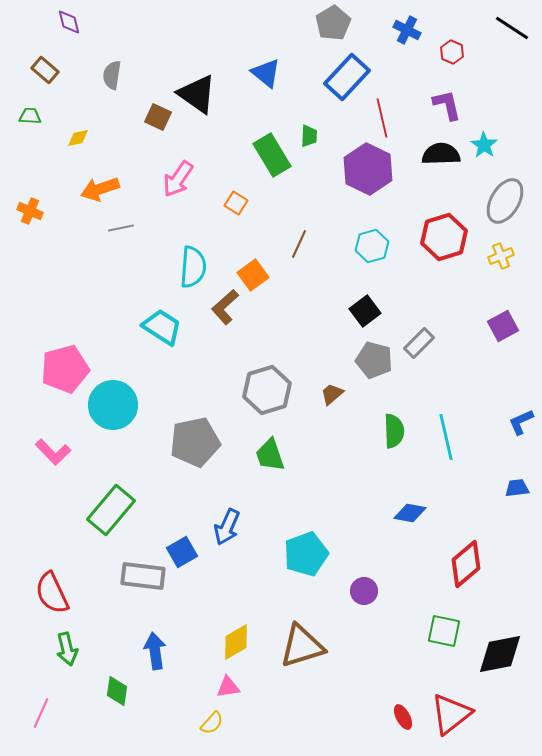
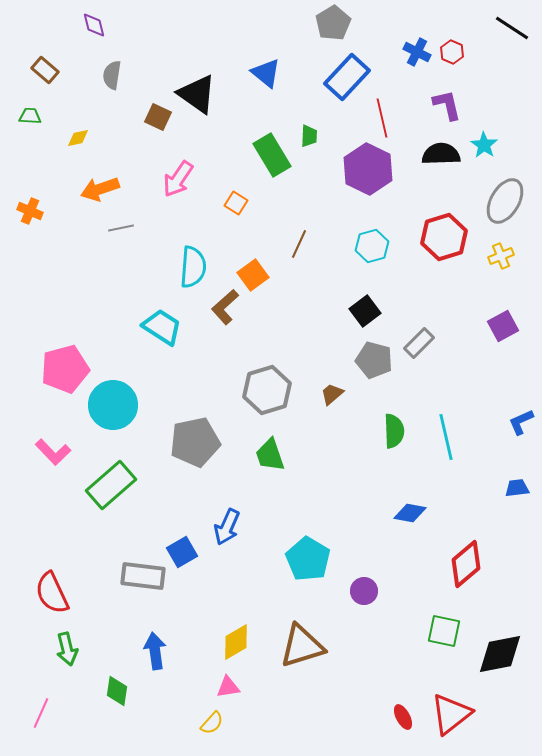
purple diamond at (69, 22): moved 25 px right, 3 px down
blue cross at (407, 30): moved 10 px right, 22 px down
green rectangle at (111, 510): moved 25 px up; rotated 9 degrees clockwise
cyan pentagon at (306, 554): moved 2 px right, 5 px down; rotated 21 degrees counterclockwise
